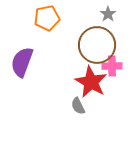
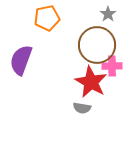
purple semicircle: moved 1 px left, 2 px up
gray semicircle: moved 4 px right, 2 px down; rotated 54 degrees counterclockwise
